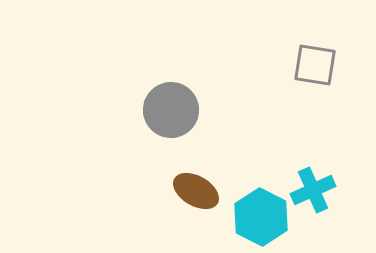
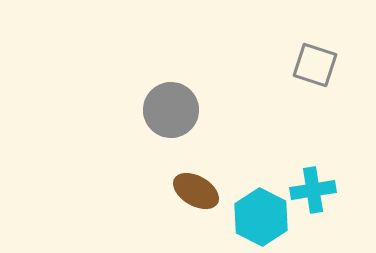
gray square: rotated 9 degrees clockwise
cyan cross: rotated 15 degrees clockwise
